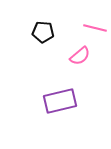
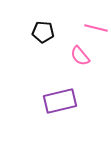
pink line: moved 1 px right
pink semicircle: rotated 90 degrees clockwise
